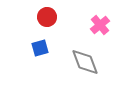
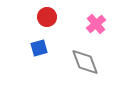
pink cross: moved 4 px left, 1 px up
blue square: moved 1 px left
